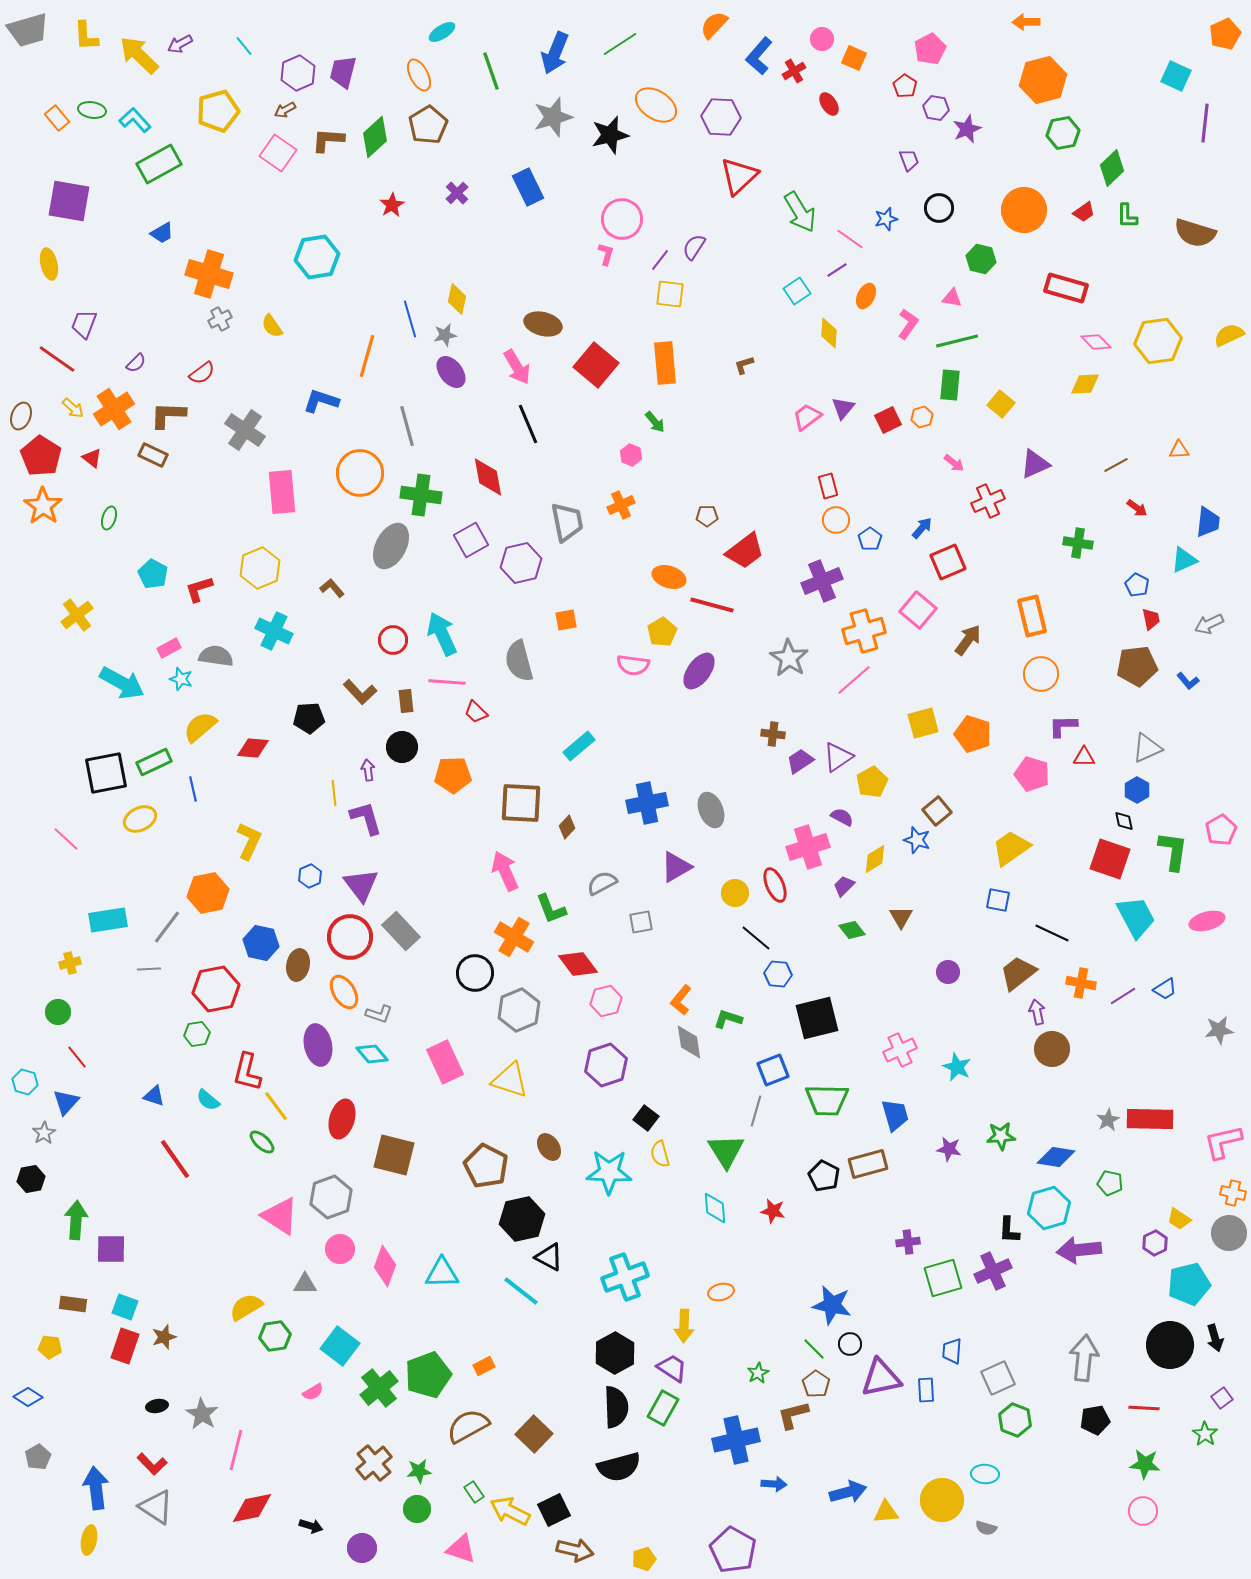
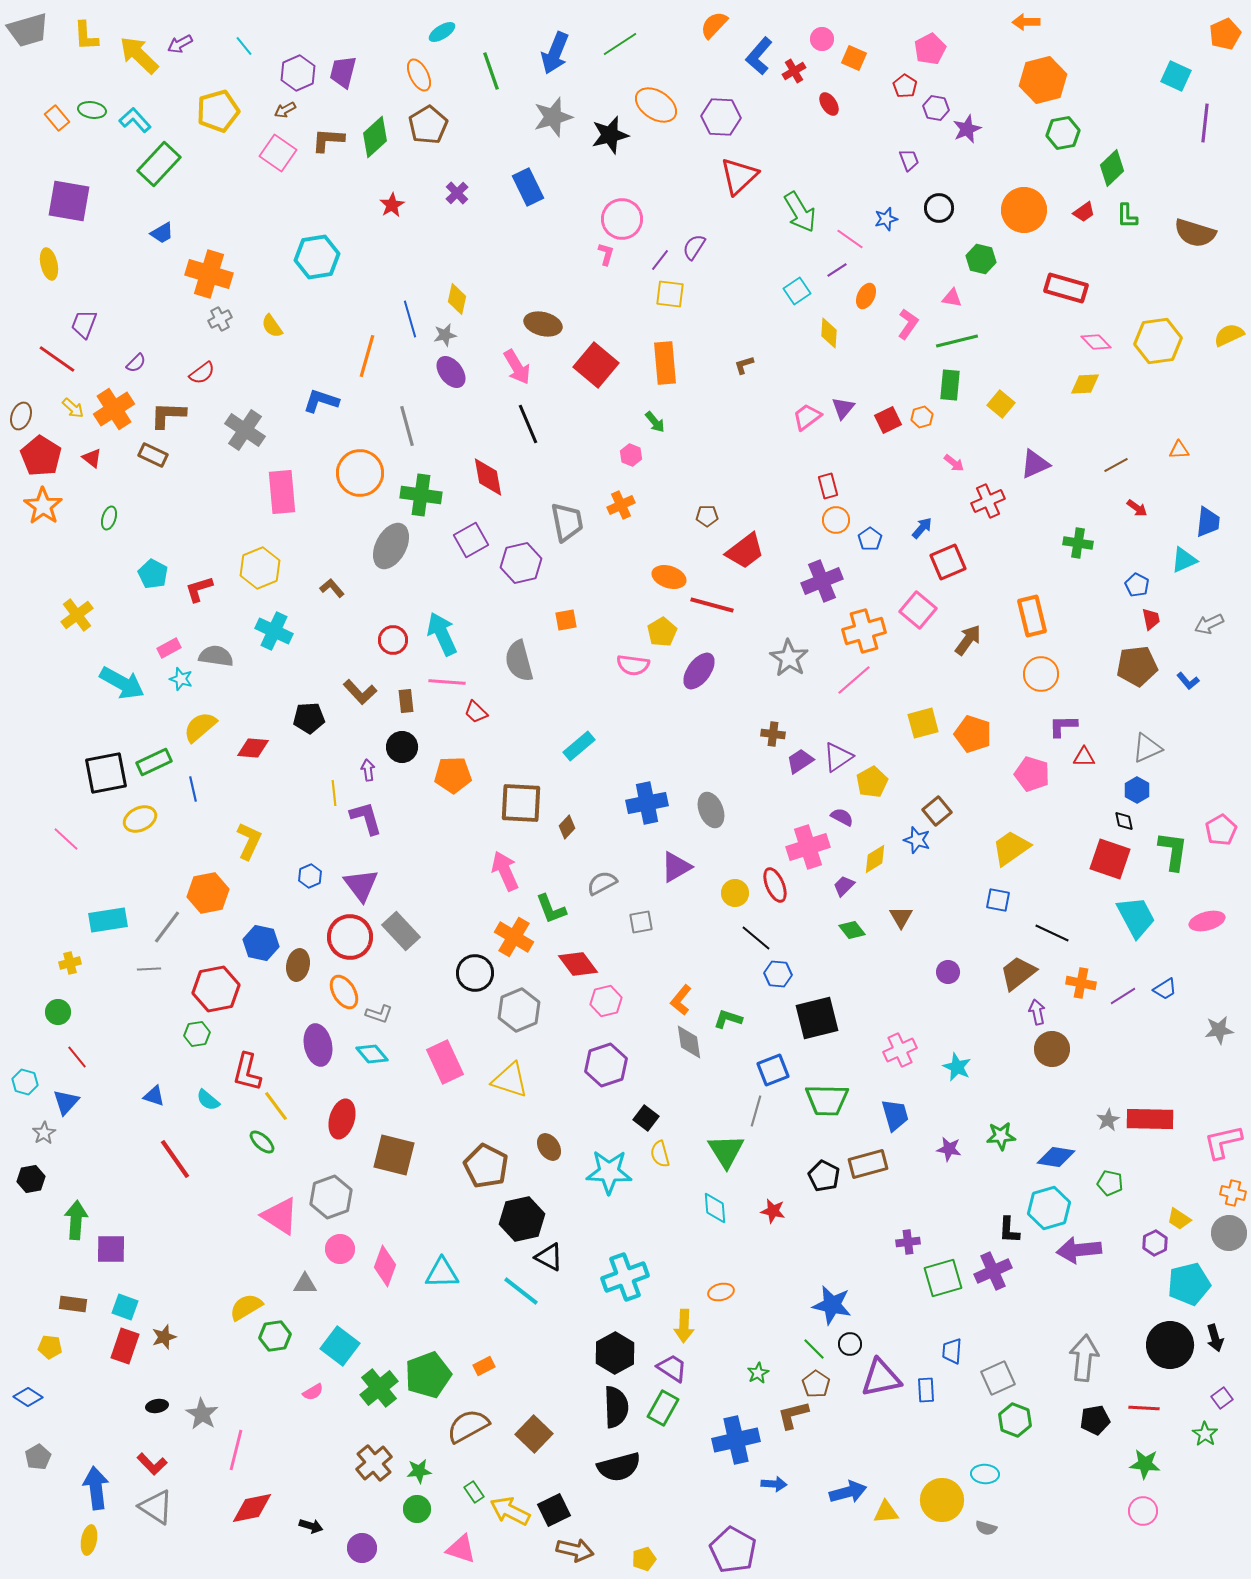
green rectangle at (159, 164): rotated 18 degrees counterclockwise
